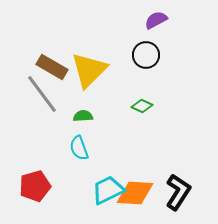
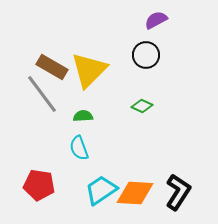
red pentagon: moved 4 px right, 1 px up; rotated 24 degrees clockwise
cyan trapezoid: moved 7 px left; rotated 8 degrees counterclockwise
